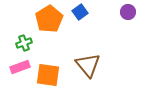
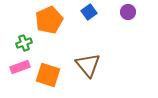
blue square: moved 9 px right
orange pentagon: moved 1 px down; rotated 8 degrees clockwise
orange square: rotated 10 degrees clockwise
